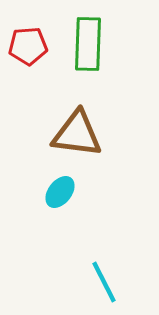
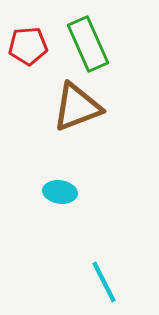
green rectangle: rotated 26 degrees counterclockwise
brown triangle: moved 27 px up; rotated 28 degrees counterclockwise
cyan ellipse: rotated 60 degrees clockwise
